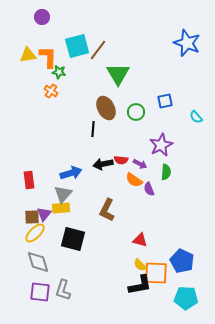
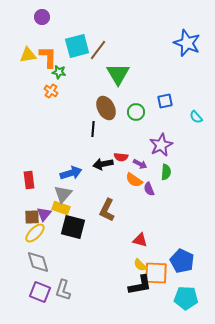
red semicircle: moved 3 px up
yellow rectangle: rotated 24 degrees clockwise
black square: moved 12 px up
purple square: rotated 15 degrees clockwise
